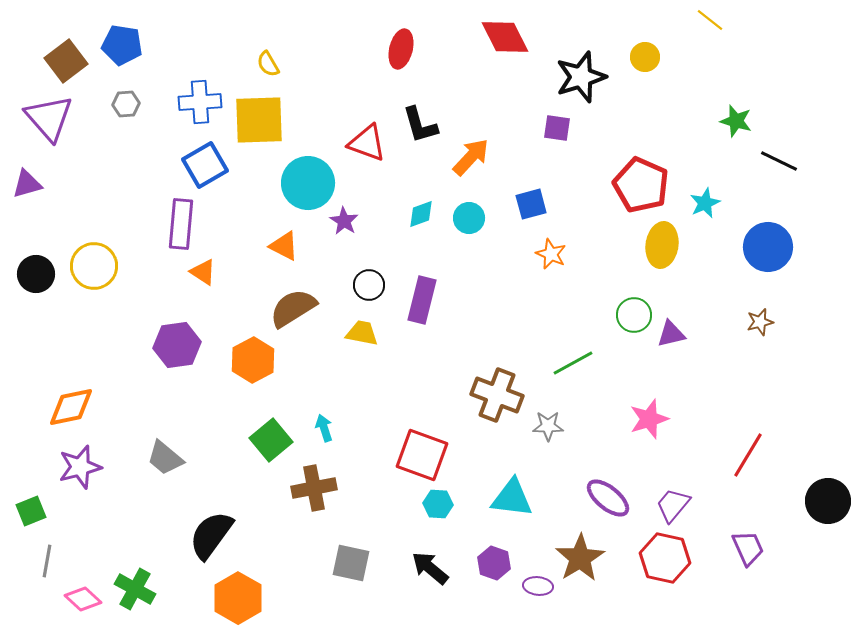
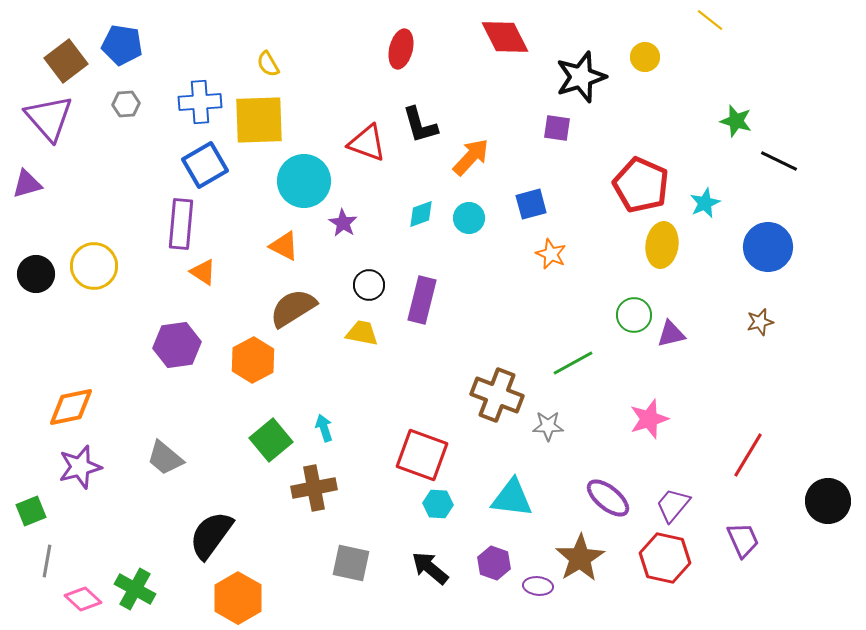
cyan circle at (308, 183): moved 4 px left, 2 px up
purple star at (344, 221): moved 1 px left, 2 px down
purple trapezoid at (748, 548): moved 5 px left, 8 px up
